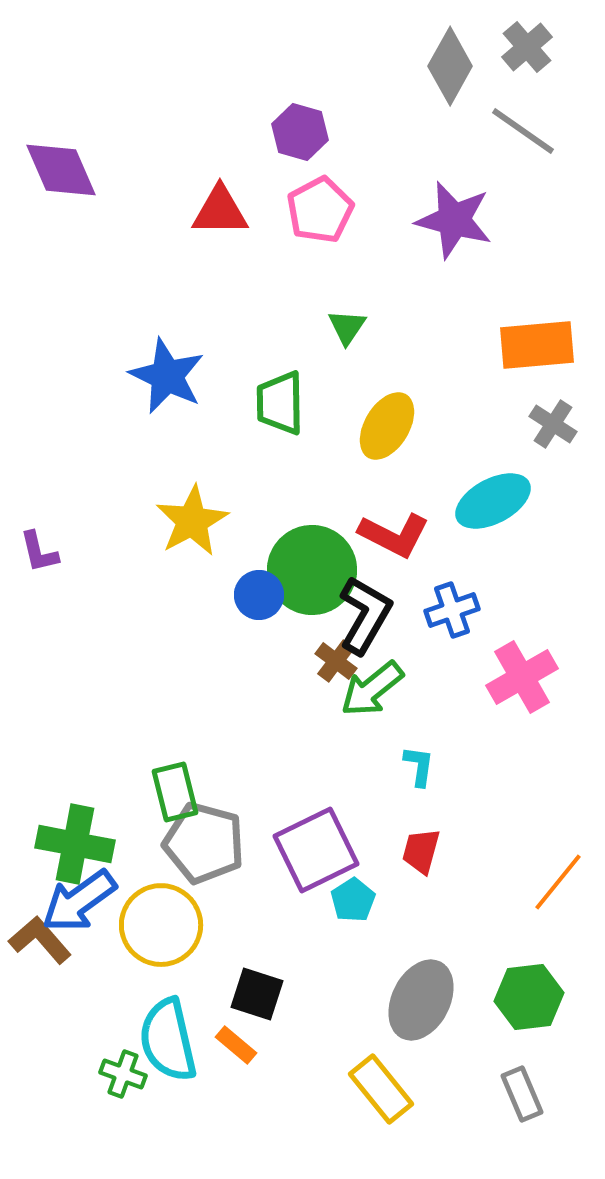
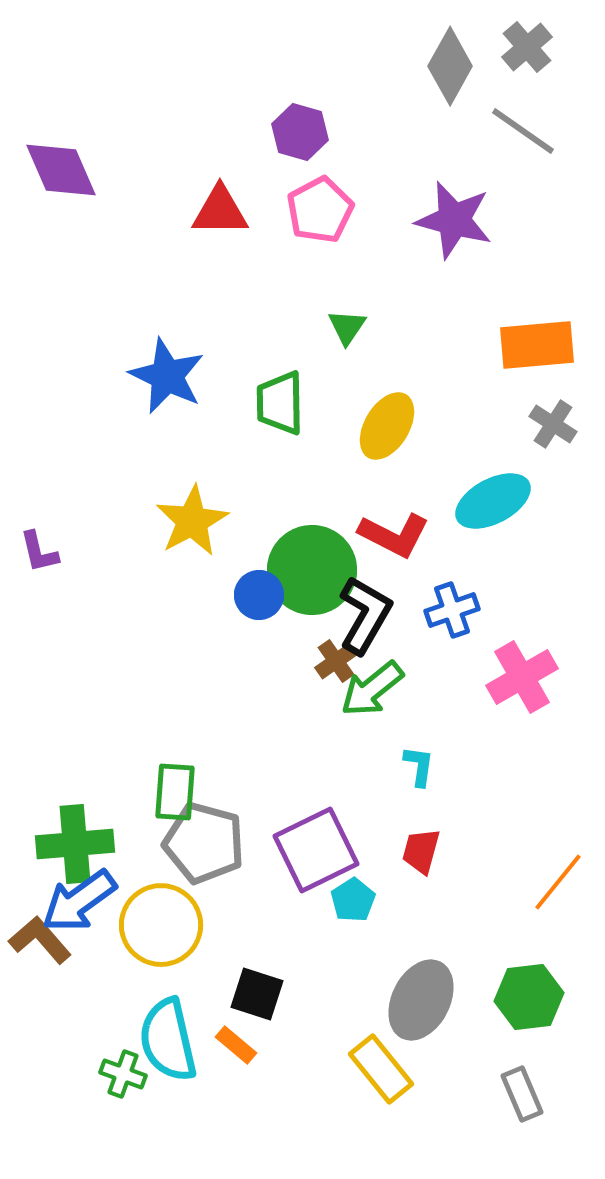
brown cross at (336, 661): rotated 18 degrees clockwise
green rectangle at (175, 792): rotated 18 degrees clockwise
green cross at (75, 844): rotated 16 degrees counterclockwise
yellow rectangle at (381, 1089): moved 20 px up
